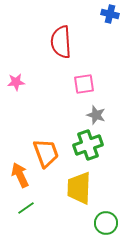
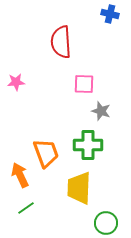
pink square: rotated 10 degrees clockwise
gray star: moved 5 px right, 4 px up
green cross: rotated 20 degrees clockwise
